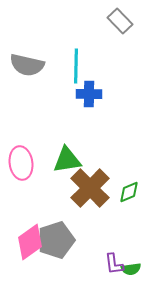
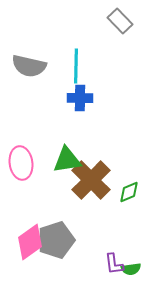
gray semicircle: moved 2 px right, 1 px down
blue cross: moved 9 px left, 4 px down
brown cross: moved 1 px right, 8 px up
